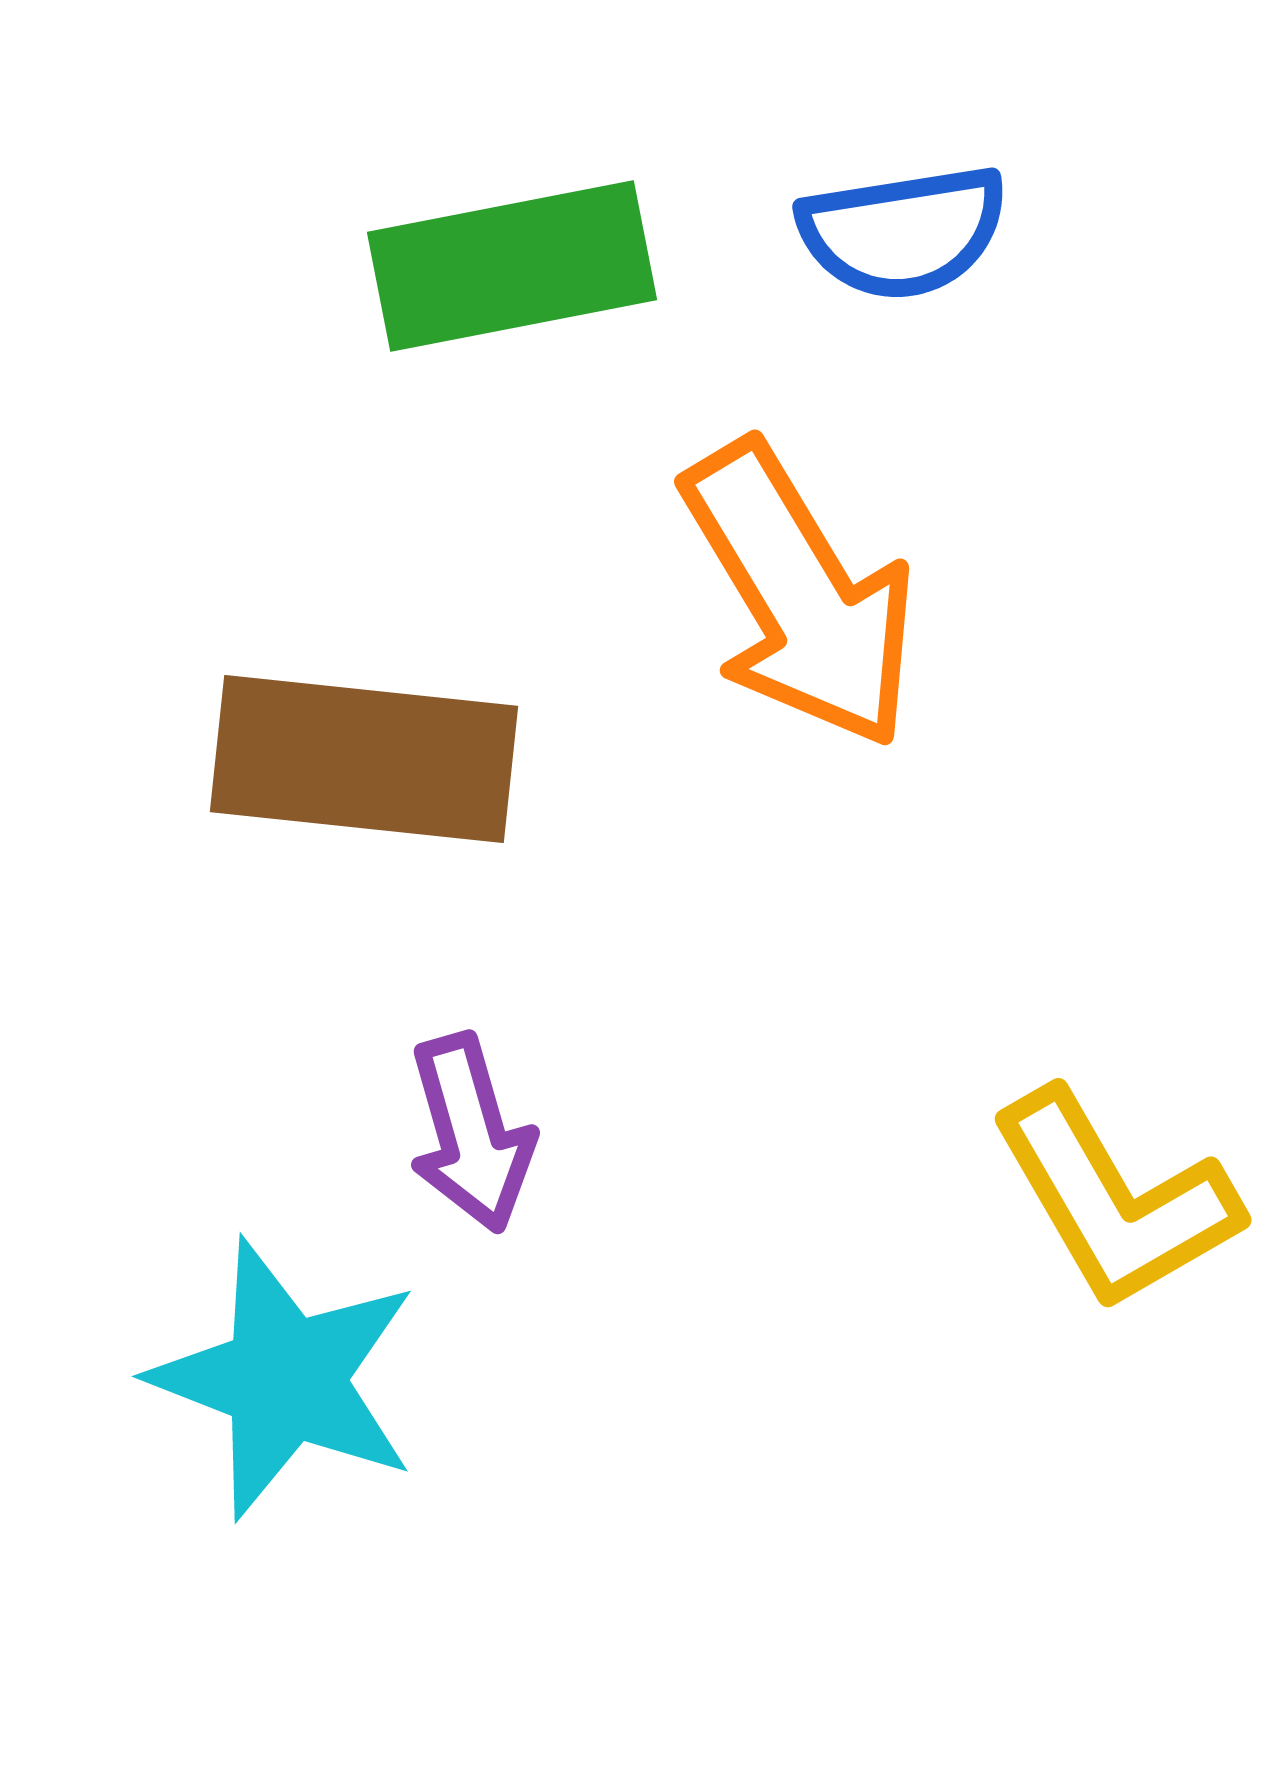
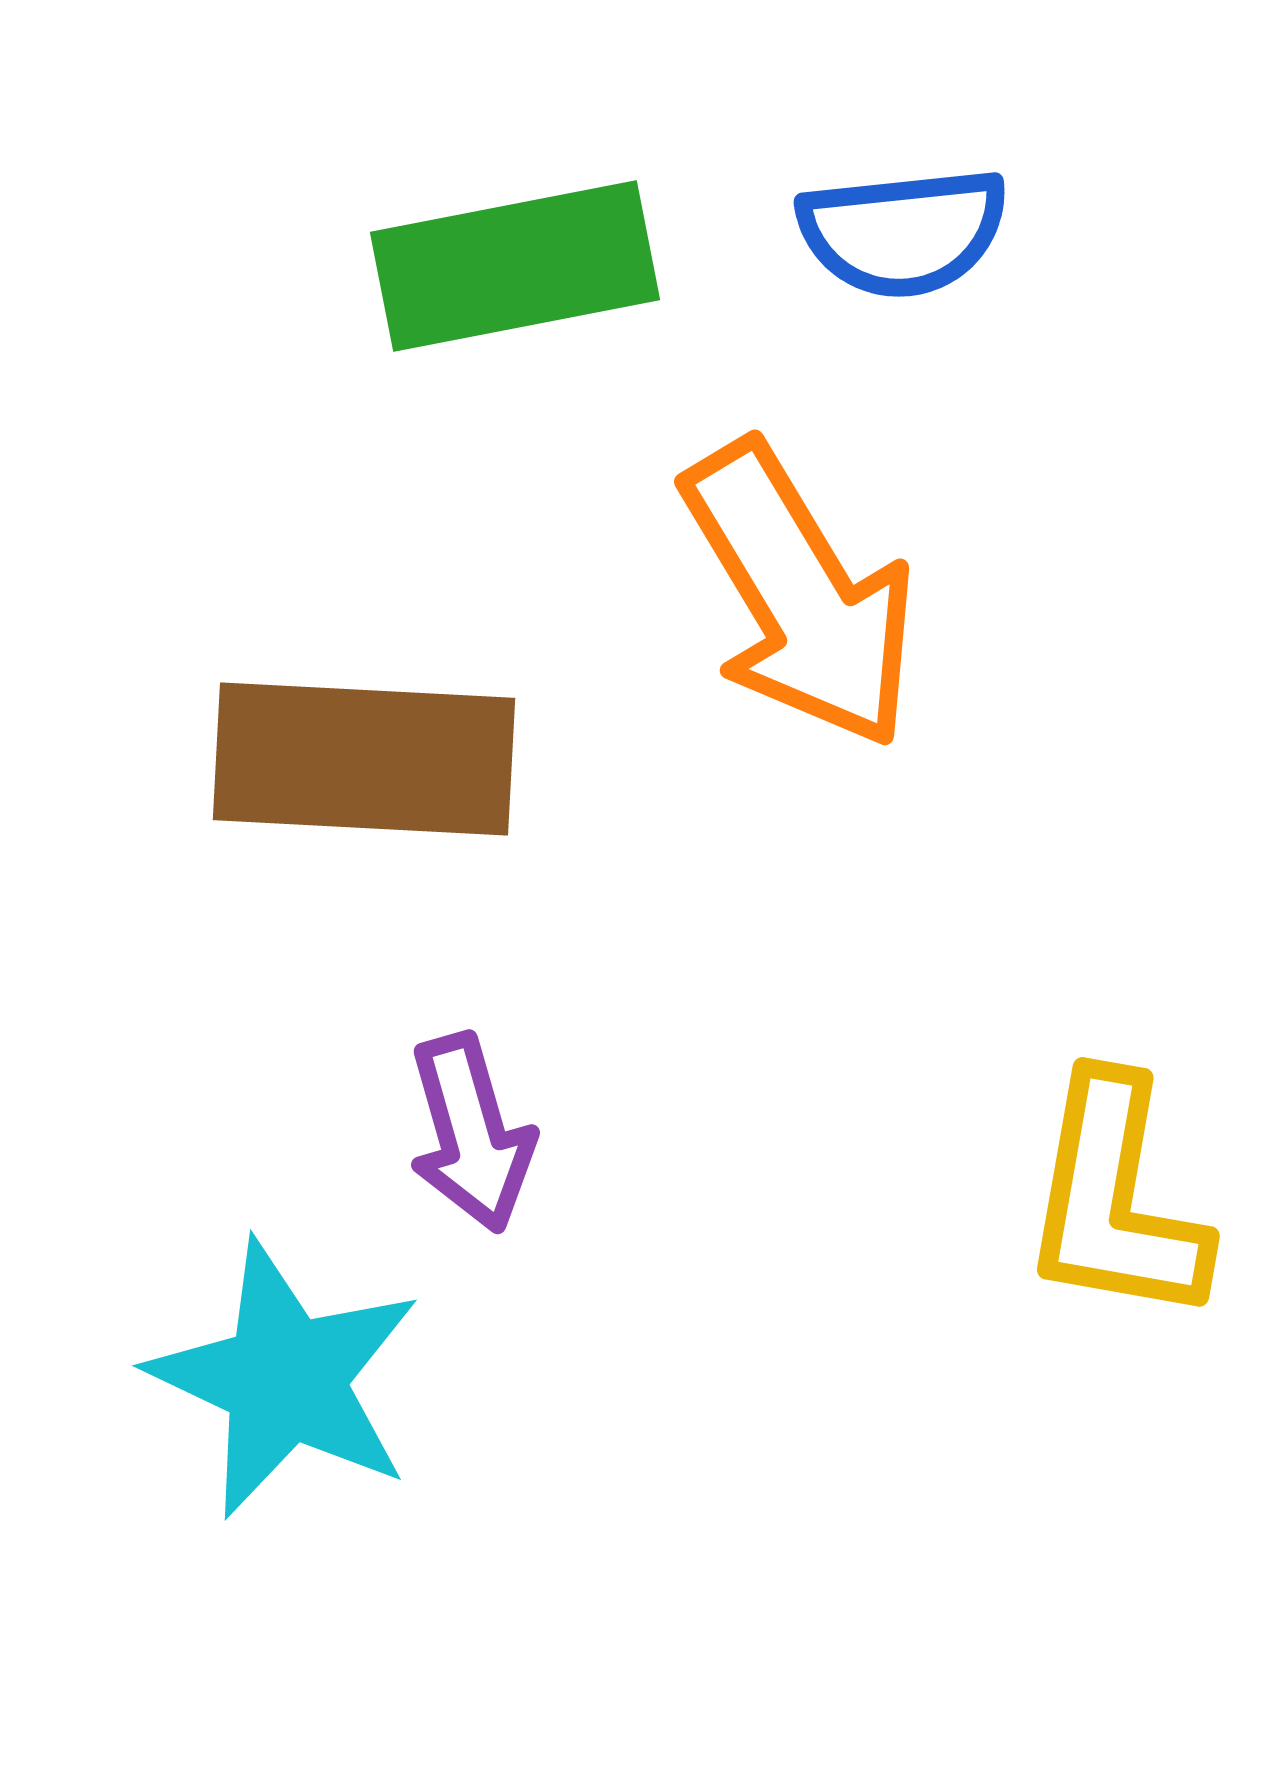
blue semicircle: rotated 3 degrees clockwise
green rectangle: moved 3 px right
brown rectangle: rotated 3 degrees counterclockwise
yellow L-shape: rotated 40 degrees clockwise
cyan star: rotated 4 degrees clockwise
